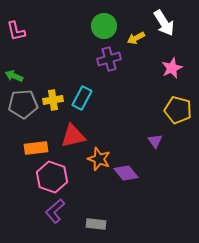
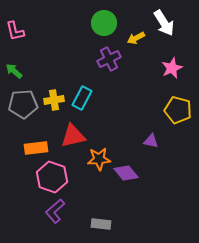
green circle: moved 3 px up
pink L-shape: moved 1 px left
purple cross: rotated 10 degrees counterclockwise
green arrow: moved 5 px up; rotated 18 degrees clockwise
yellow cross: moved 1 px right
purple triangle: moved 4 px left; rotated 42 degrees counterclockwise
orange star: rotated 25 degrees counterclockwise
gray rectangle: moved 5 px right
